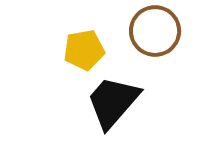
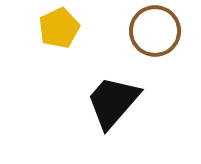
yellow pentagon: moved 25 px left, 22 px up; rotated 15 degrees counterclockwise
